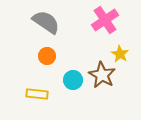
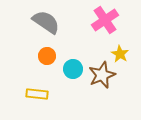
brown star: rotated 20 degrees clockwise
cyan circle: moved 11 px up
